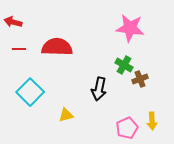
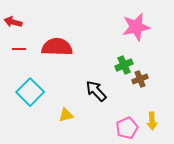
pink star: moved 6 px right, 1 px up; rotated 20 degrees counterclockwise
green cross: rotated 36 degrees clockwise
black arrow: moved 3 px left, 2 px down; rotated 125 degrees clockwise
